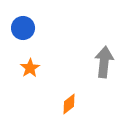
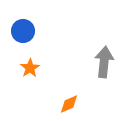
blue circle: moved 3 px down
orange diamond: rotated 15 degrees clockwise
